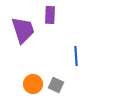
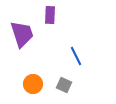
purple trapezoid: moved 1 px left, 4 px down
blue line: rotated 24 degrees counterclockwise
gray square: moved 8 px right
